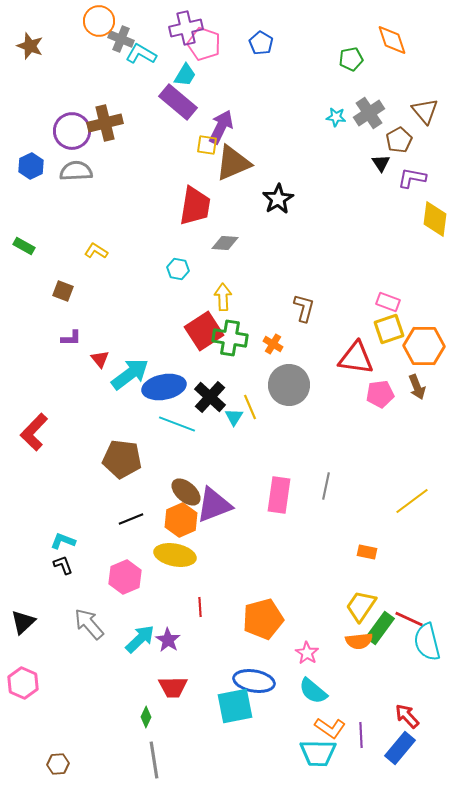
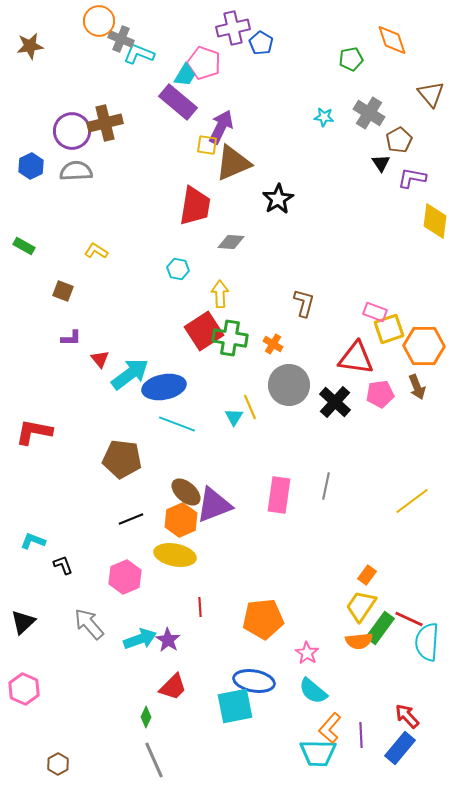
purple cross at (186, 28): moved 47 px right
pink pentagon at (204, 44): moved 19 px down
brown star at (30, 46): rotated 28 degrees counterclockwise
cyan L-shape at (141, 54): moved 2 px left; rotated 8 degrees counterclockwise
brown triangle at (425, 111): moved 6 px right, 17 px up
gray cross at (369, 113): rotated 24 degrees counterclockwise
cyan star at (336, 117): moved 12 px left
yellow diamond at (435, 219): moved 2 px down
gray diamond at (225, 243): moved 6 px right, 1 px up
yellow arrow at (223, 297): moved 3 px left, 3 px up
pink rectangle at (388, 302): moved 13 px left, 10 px down
brown L-shape at (304, 308): moved 5 px up
black cross at (210, 397): moved 125 px right, 5 px down
red L-shape at (34, 432): rotated 57 degrees clockwise
cyan L-shape at (63, 541): moved 30 px left
orange rectangle at (367, 552): moved 23 px down; rotated 66 degrees counterclockwise
orange pentagon at (263, 619): rotated 9 degrees clockwise
cyan arrow at (140, 639): rotated 24 degrees clockwise
cyan semicircle at (427, 642): rotated 18 degrees clockwise
pink hexagon at (23, 683): moved 1 px right, 6 px down
red trapezoid at (173, 687): rotated 44 degrees counterclockwise
orange L-shape at (330, 728): rotated 96 degrees clockwise
gray line at (154, 760): rotated 15 degrees counterclockwise
brown hexagon at (58, 764): rotated 25 degrees counterclockwise
